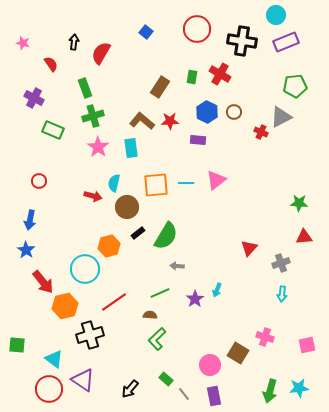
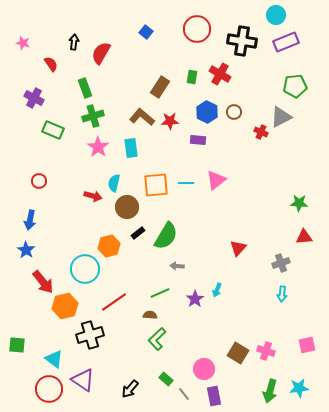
brown L-shape at (142, 121): moved 4 px up
red triangle at (249, 248): moved 11 px left
pink cross at (265, 337): moved 1 px right, 14 px down
pink circle at (210, 365): moved 6 px left, 4 px down
